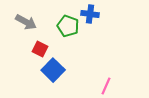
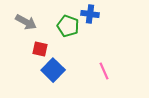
red square: rotated 14 degrees counterclockwise
pink line: moved 2 px left, 15 px up; rotated 48 degrees counterclockwise
